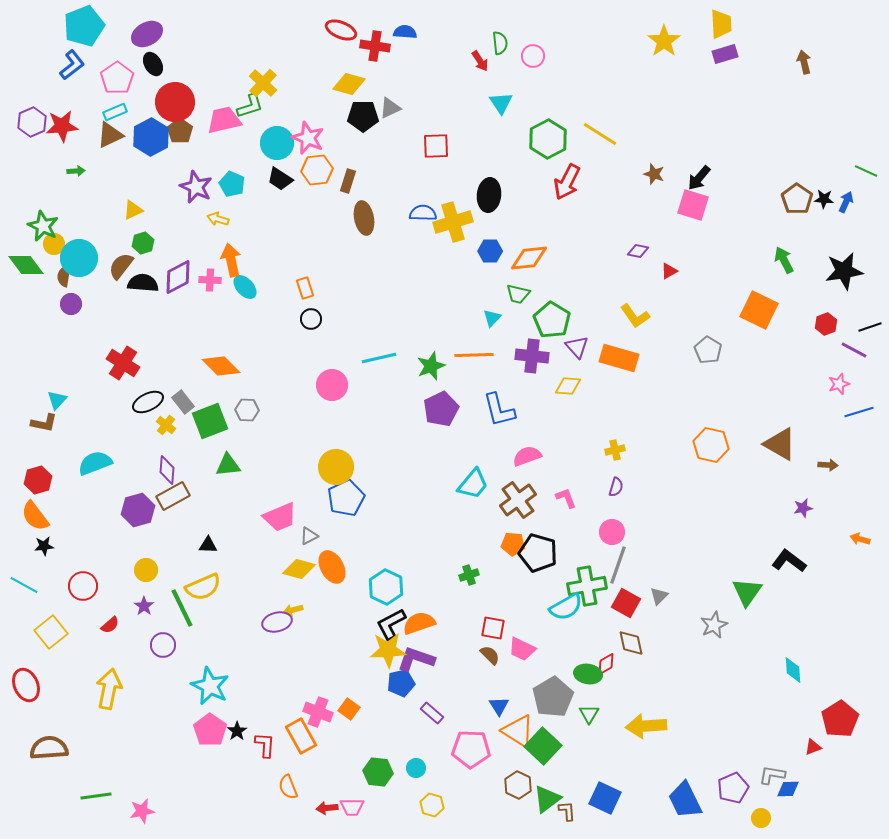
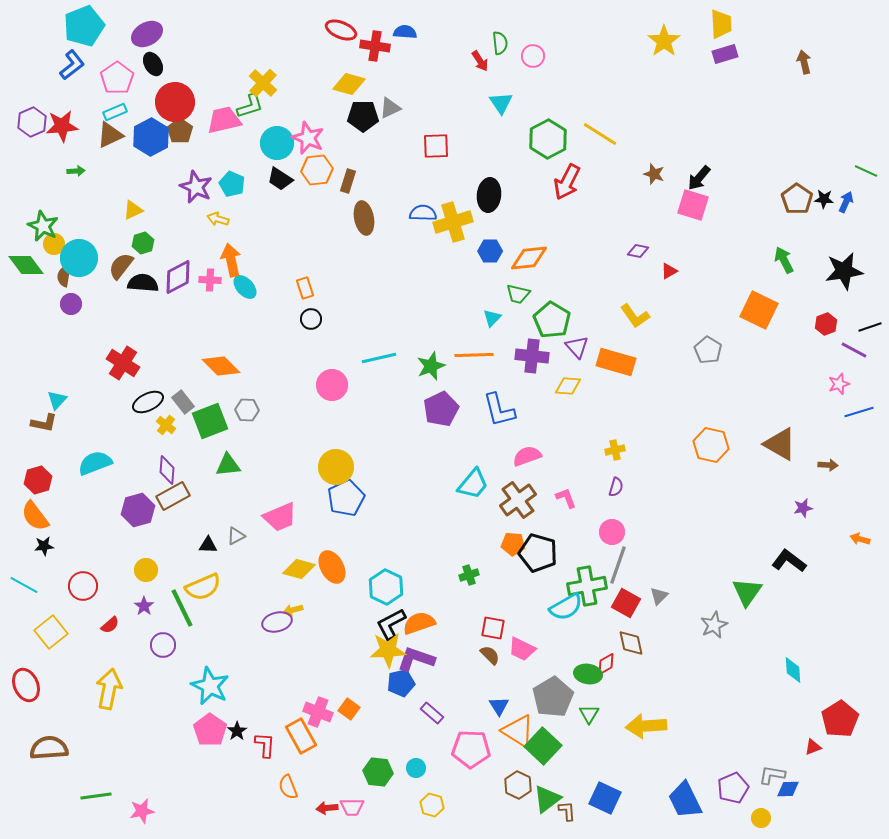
orange rectangle at (619, 358): moved 3 px left, 4 px down
gray triangle at (309, 536): moved 73 px left
